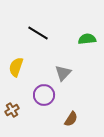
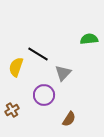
black line: moved 21 px down
green semicircle: moved 2 px right
brown semicircle: moved 2 px left
